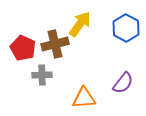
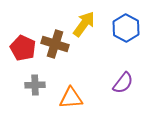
yellow arrow: moved 4 px right
brown cross: rotated 32 degrees clockwise
gray cross: moved 7 px left, 10 px down
orange triangle: moved 13 px left
